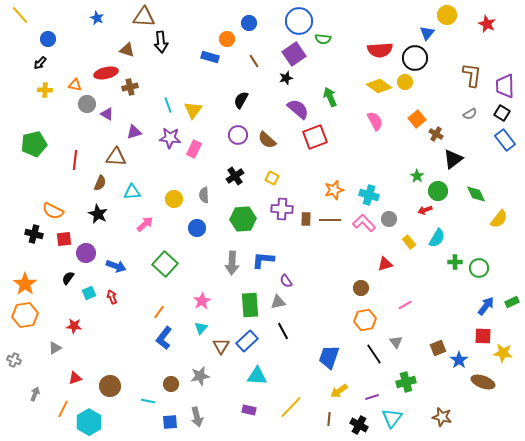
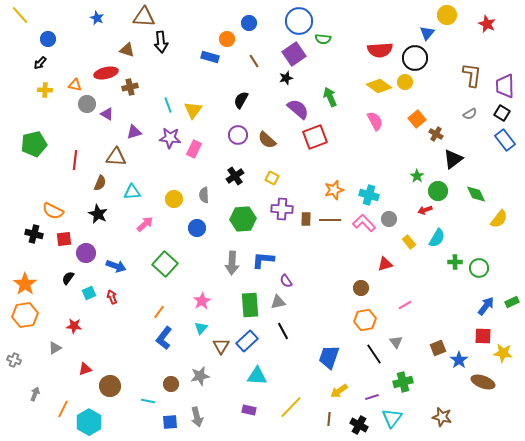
red triangle at (75, 378): moved 10 px right, 9 px up
green cross at (406, 382): moved 3 px left
